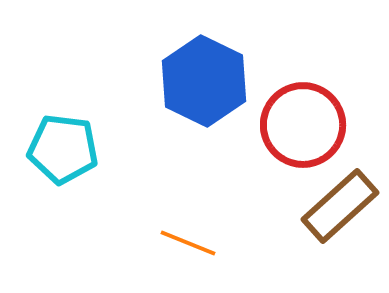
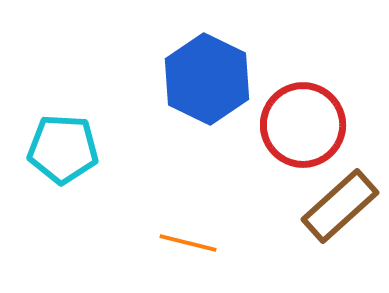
blue hexagon: moved 3 px right, 2 px up
cyan pentagon: rotated 4 degrees counterclockwise
orange line: rotated 8 degrees counterclockwise
